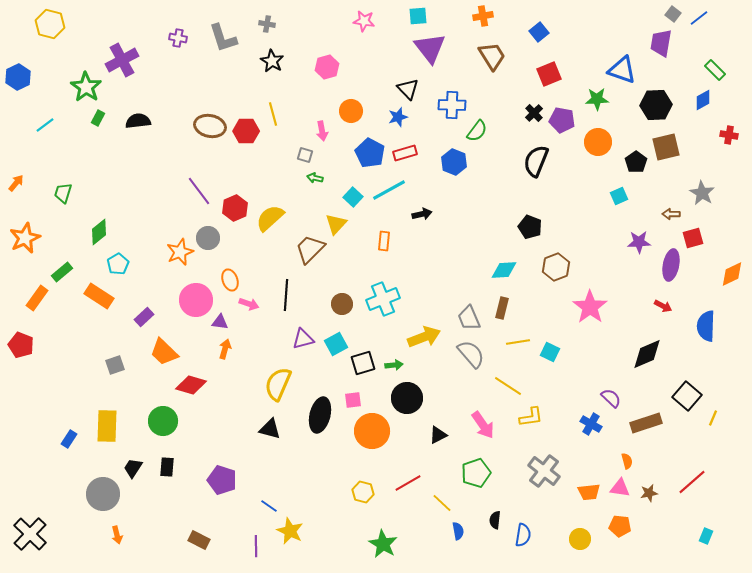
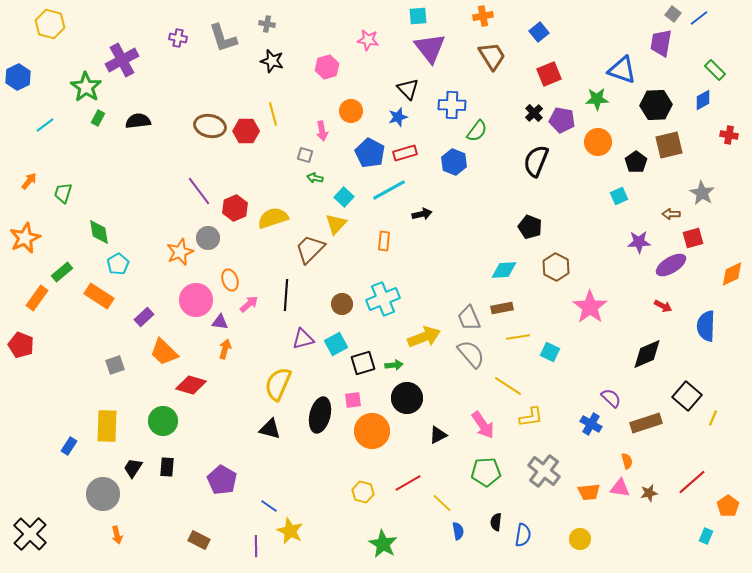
pink star at (364, 21): moved 4 px right, 19 px down
black star at (272, 61): rotated 15 degrees counterclockwise
brown square at (666, 147): moved 3 px right, 2 px up
orange arrow at (16, 183): moved 13 px right, 2 px up
cyan square at (353, 197): moved 9 px left
yellow semicircle at (270, 218): moved 3 px right; rotated 24 degrees clockwise
green diamond at (99, 232): rotated 60 degrees counterclockwise
purple ellipse at (671, 265): rotated 48 degrees clockwise
brown hexagon at (556, 267): rotated 12 degrees counterclockwise
pink arrow at (249, 304): rotated 60 degrees counterclockwise
brown rectangle at (502, 308): rotated 65 degrees clockwise
yellow line at (518, 342): moved 5 px up
blue rectangle at (69, 439): moved 7 px down
green pentagon at (476, 473): moved 10 px right, 1 px up; rotated 16 degrees clockwise
purple pentagon at (222, 480): rotated 12 degrees clockwise
black semicircle at (495, 520): moved 1 px right, 2 px down
orange pentagon at (620, 526): moved 108 px right, 20 px up; rotated 30 degrees clockwise
